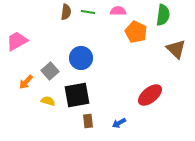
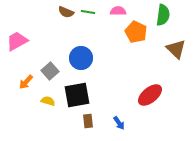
brown semicircle: rotated 105 degrees clockwise
blue arrow: rotated 96 degrees counterclockwise
